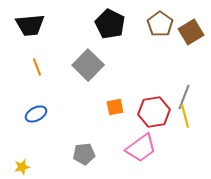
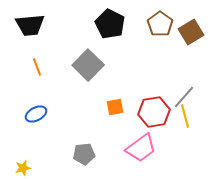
gray line: rotated 20 degrees clockwise
yellow star: moved 1 px right, 1 px down
